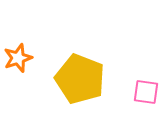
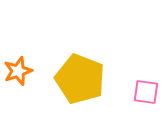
orange star: moved 13 px down
